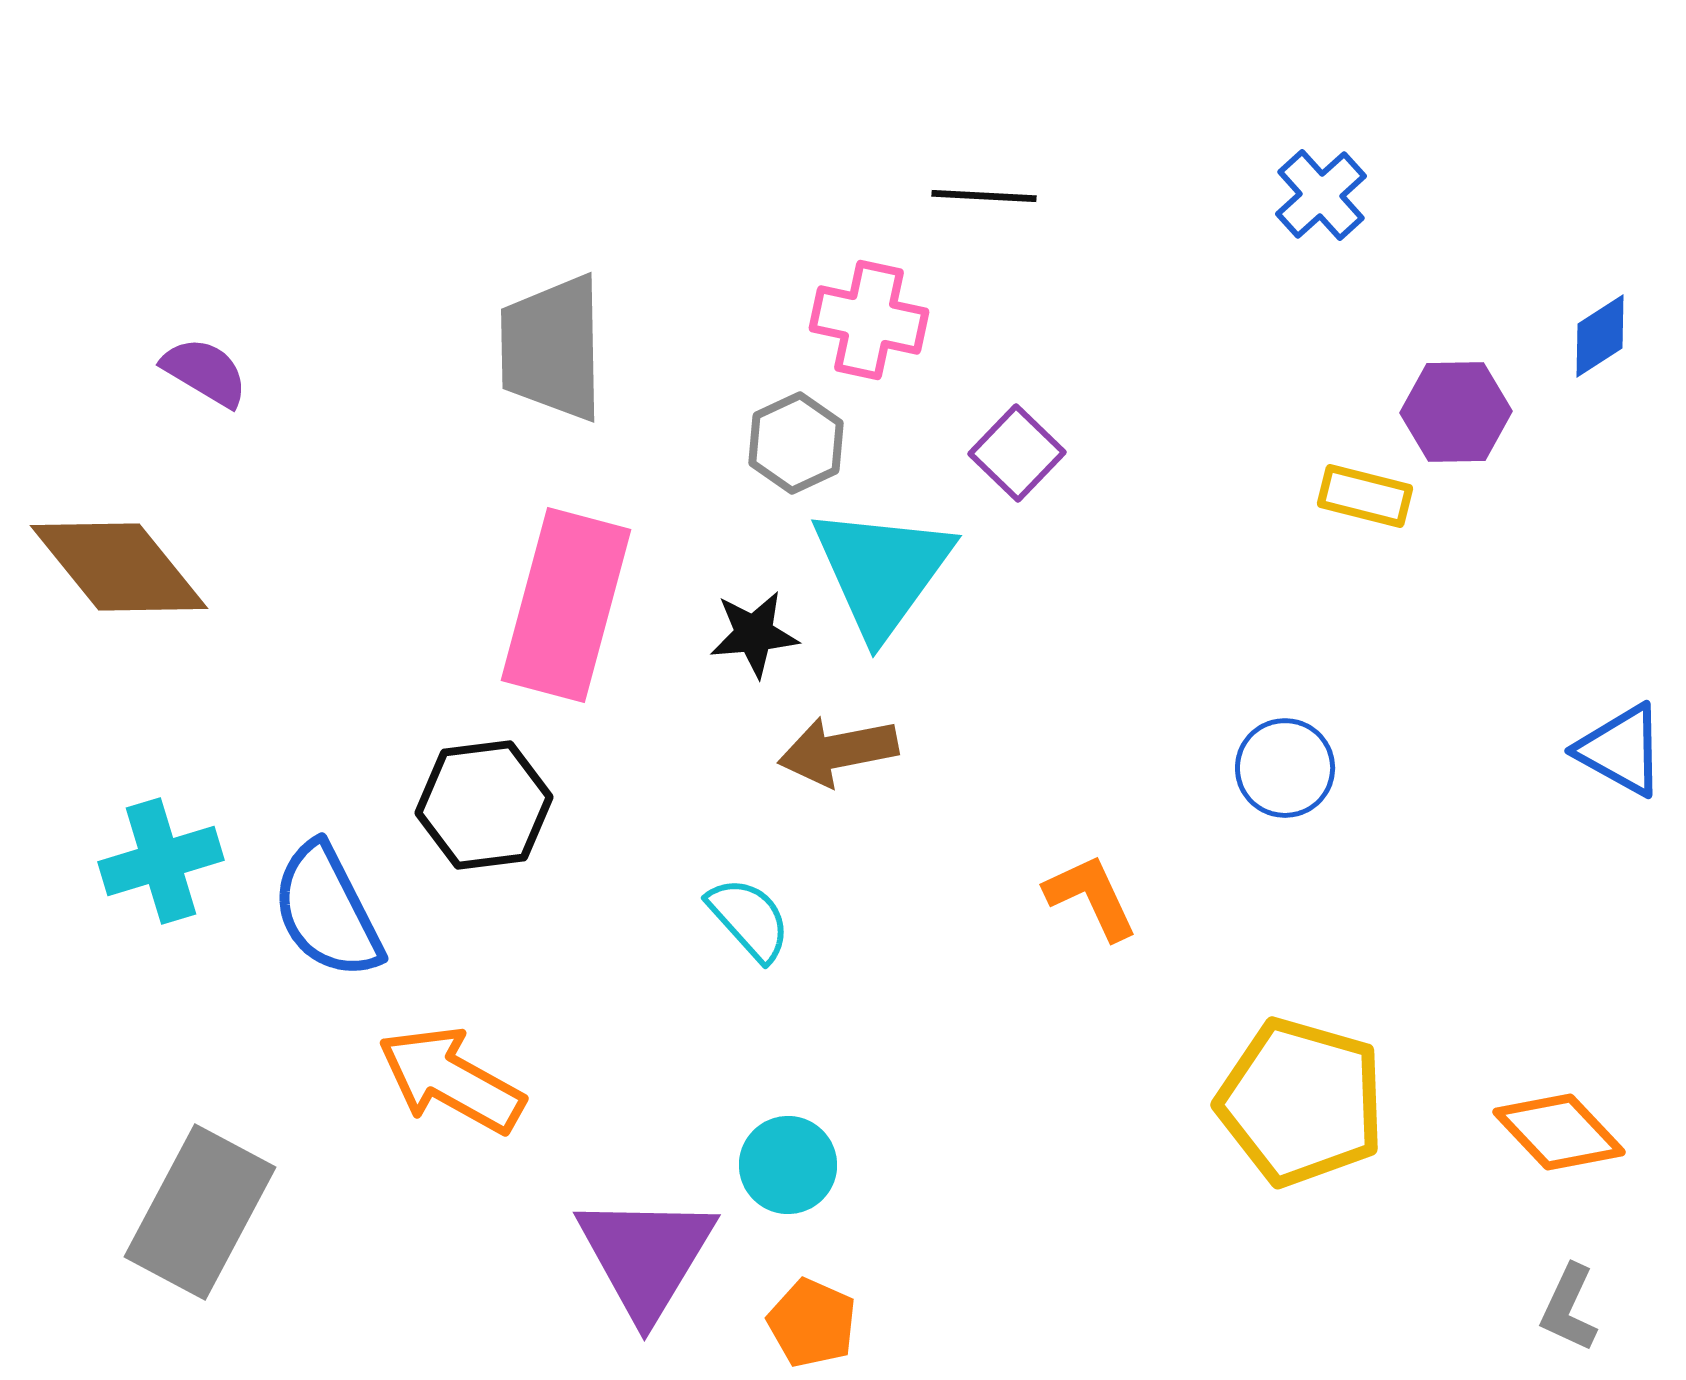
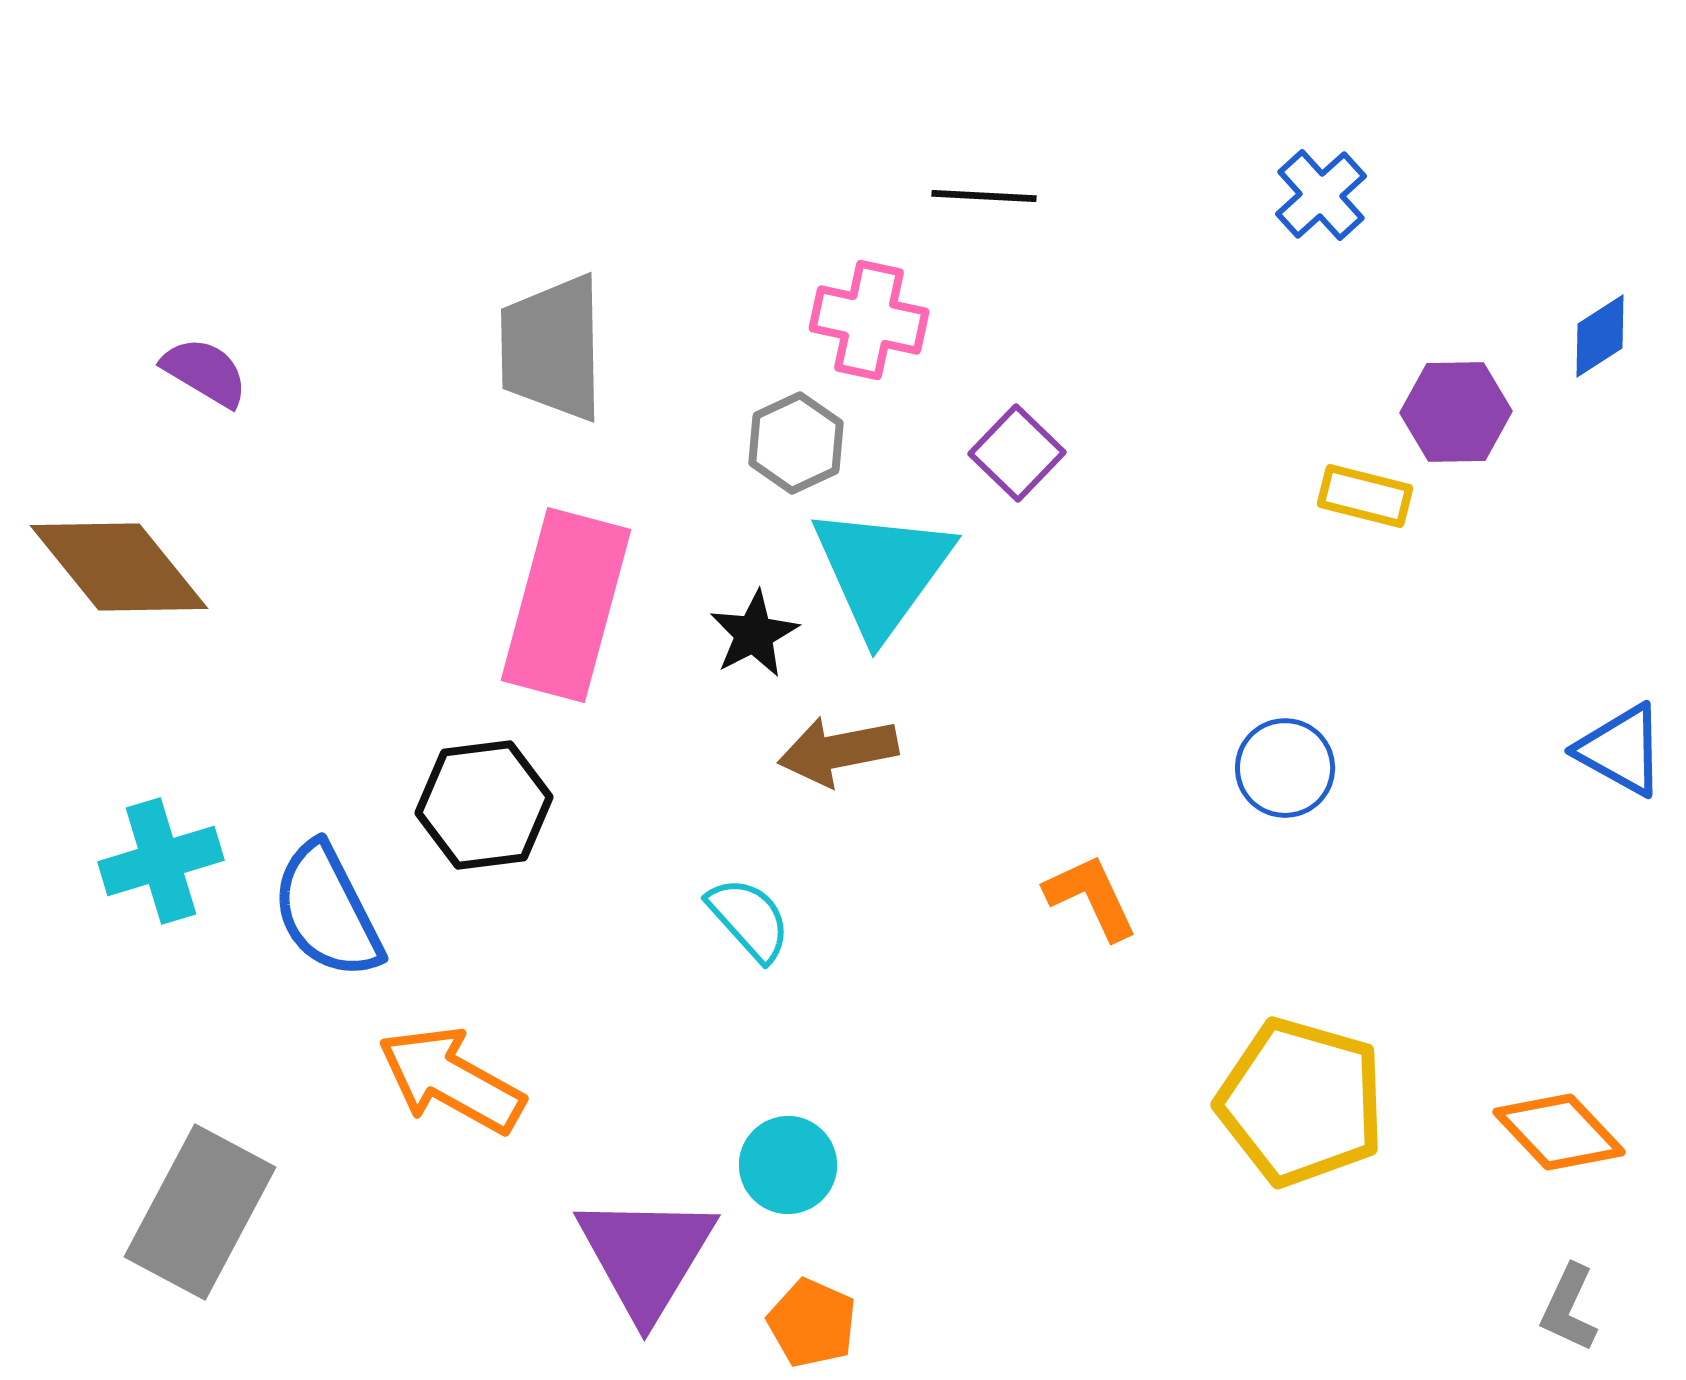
black star: rotated 22 degrees counterclockwise
